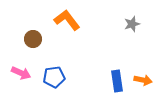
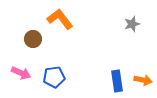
orange L-shape: moved 7 px left, 1 px up
